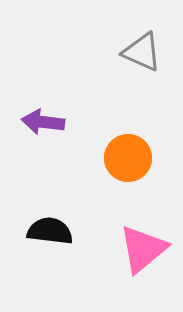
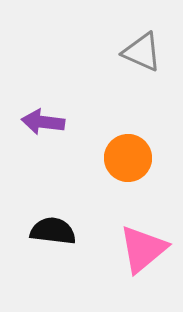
black semicircle: moved 3 px right
